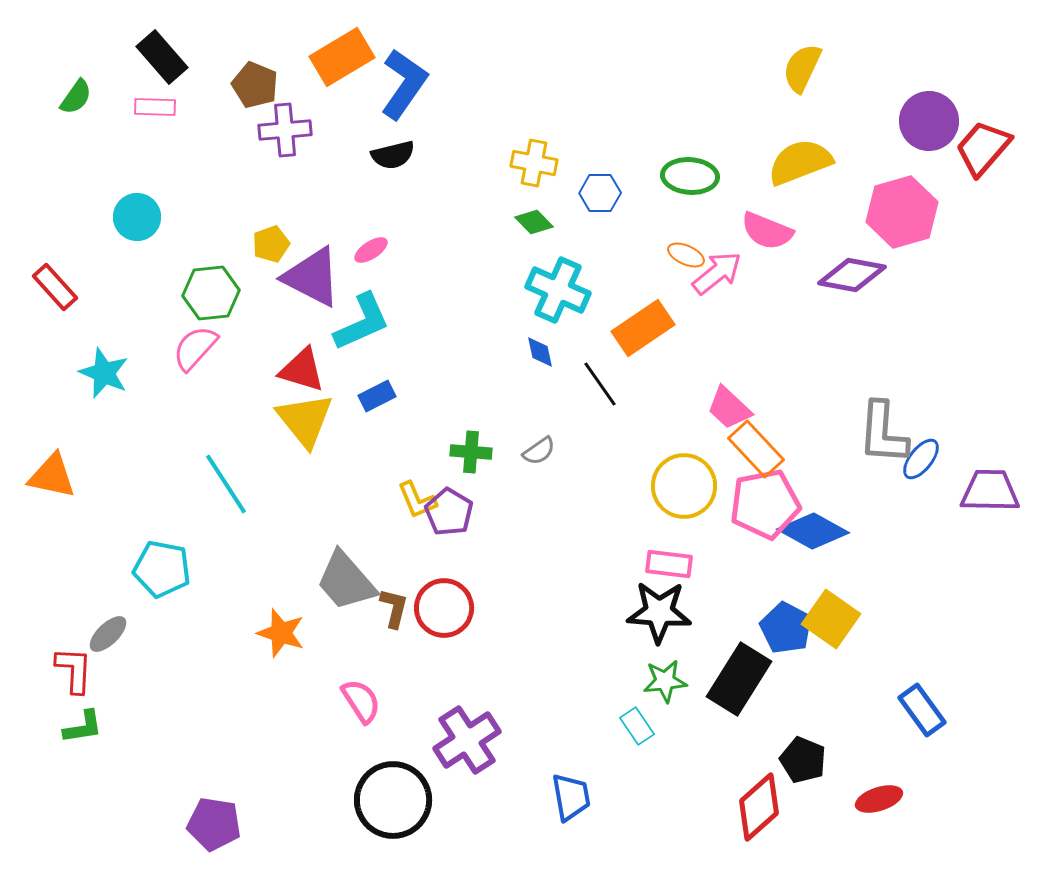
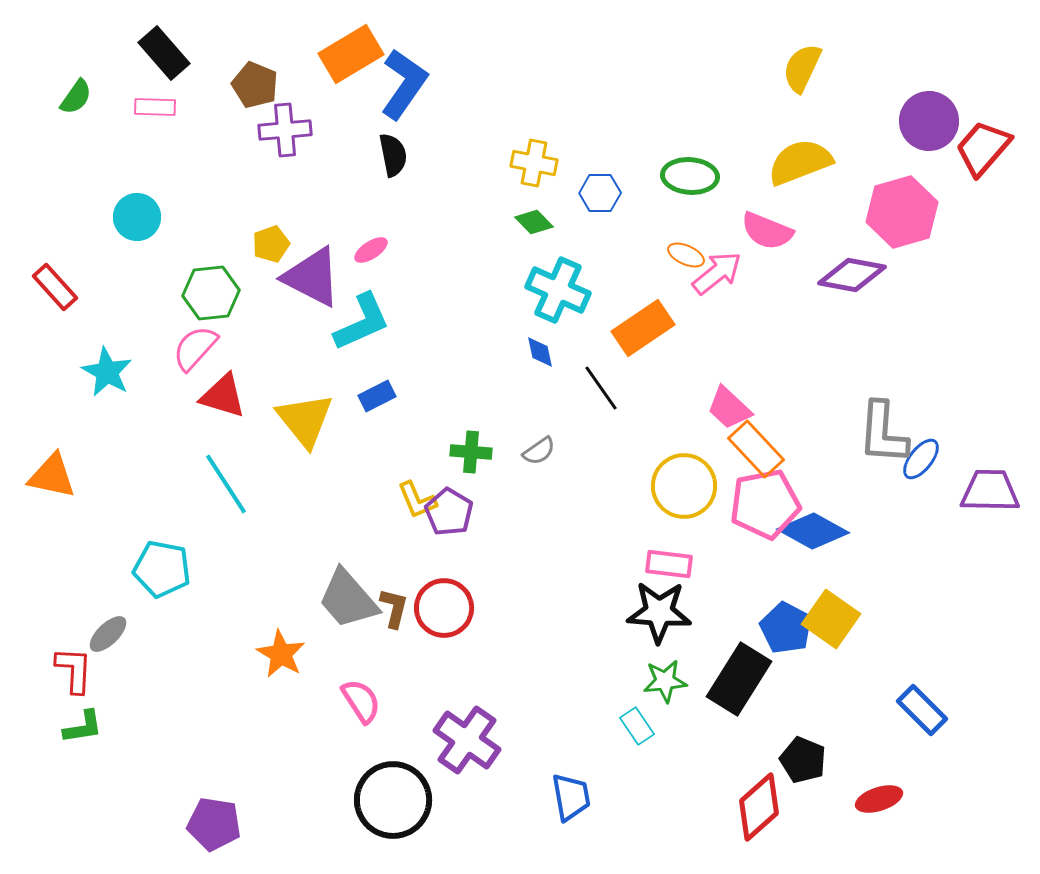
black rectangle at (162, 57): moved 2 px right, 4 px up
orange rectangle at (342, 57): moved 9 px right, 3 px up
black semicircle at (393, 155): rotated 87 degrees counterclockwise
red triangle at (302, 370): moved 79 px left, 26 px down
cyan star at (104, 373): moved 3 px right, 1 px up; rotated 6 degrees clockwise
black line at (600, 384): moved 1 px right, 4 px down
gray trapezoid at (346, 581): moved 2 px right, 18 px down
orange star at (281, 633): moved 21 px down; rotated 12 degrees clockwise
blue rectangle at (922, 710): rotated 9 degrees counterclockwise
purple cross at (467, 740): rotated 22 degrees counterclockwise
